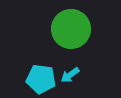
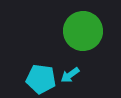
green circle: moved 12 px right, 2 px down
